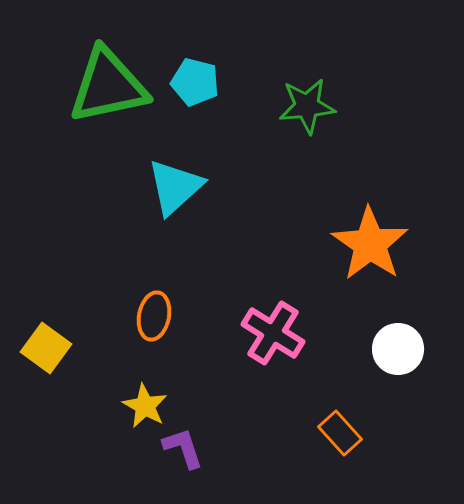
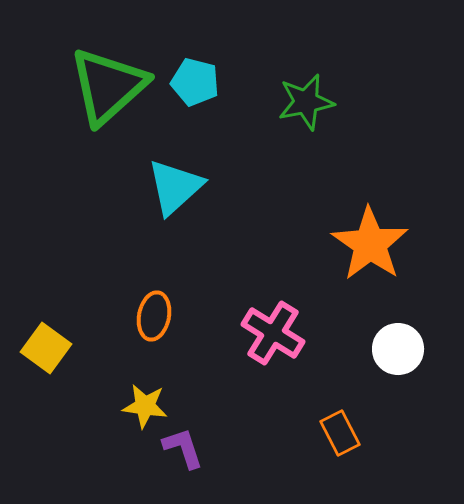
green triangle: rotated 30 degrees counterclockwise
green star: moved 1 px left, 4 px up; rotated 6 degrees counterclockwise
yellow star: rotated 21 degrees counterclockwise
orange rectangle: rotated 15 degrees clockwise
